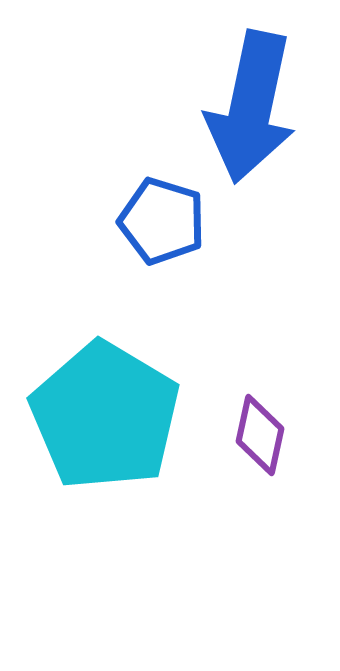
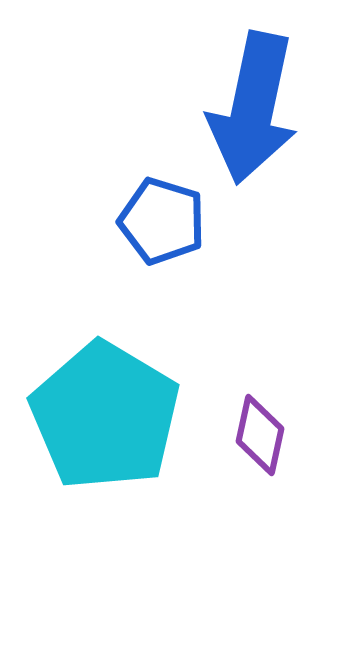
blue arrow: moved 2 px right, 1 px down
